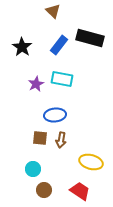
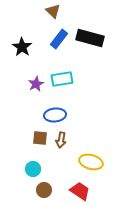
blue rectangle: moved 6 px up
cyan rectangle: rotated 20 degrees counterclockwise
